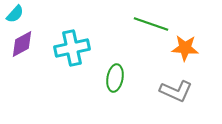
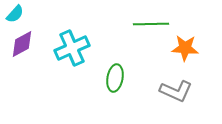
green line: rotated 20 degrees counterclockwise
cyan cross: rotated 12 degrees counterclockwise
